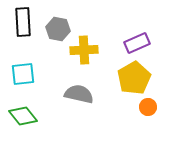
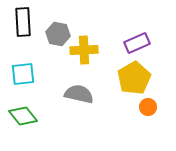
gray hexagon: moved 5 px down
